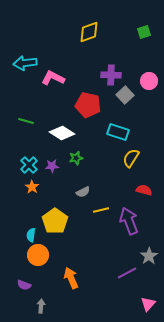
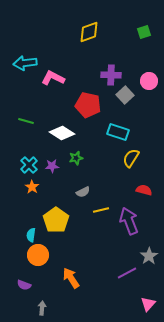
yellow pentagon: moved 1 px right, 1 px up
orange arrow: rotated 10 degrees counterclockwise
gray arrow: moved 1 px right, 2 px down
